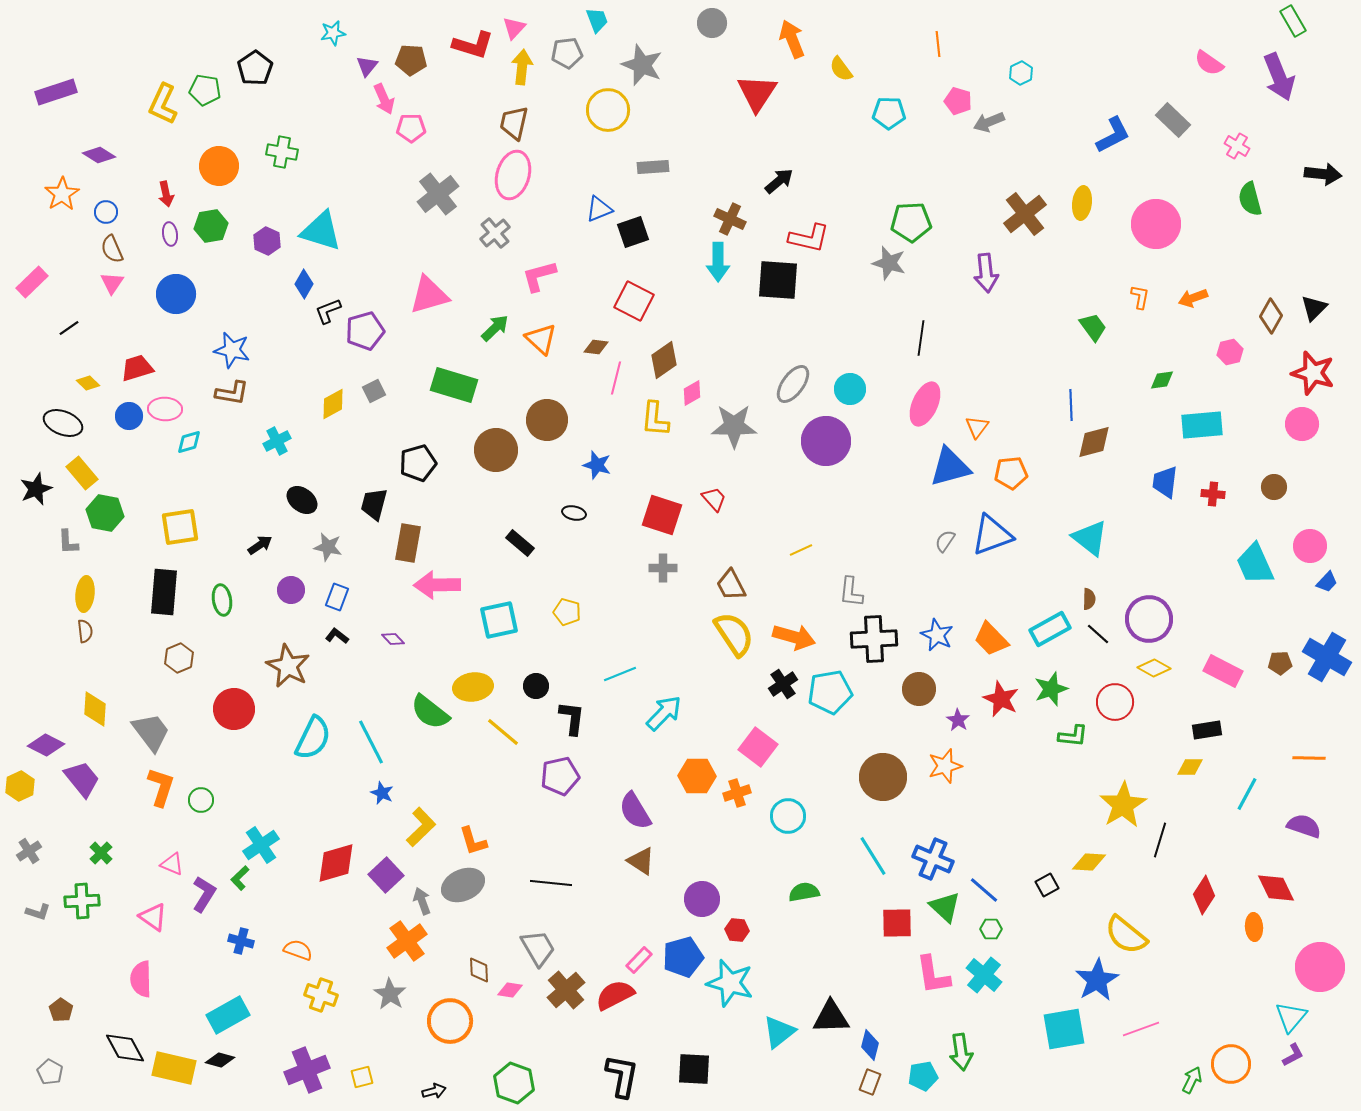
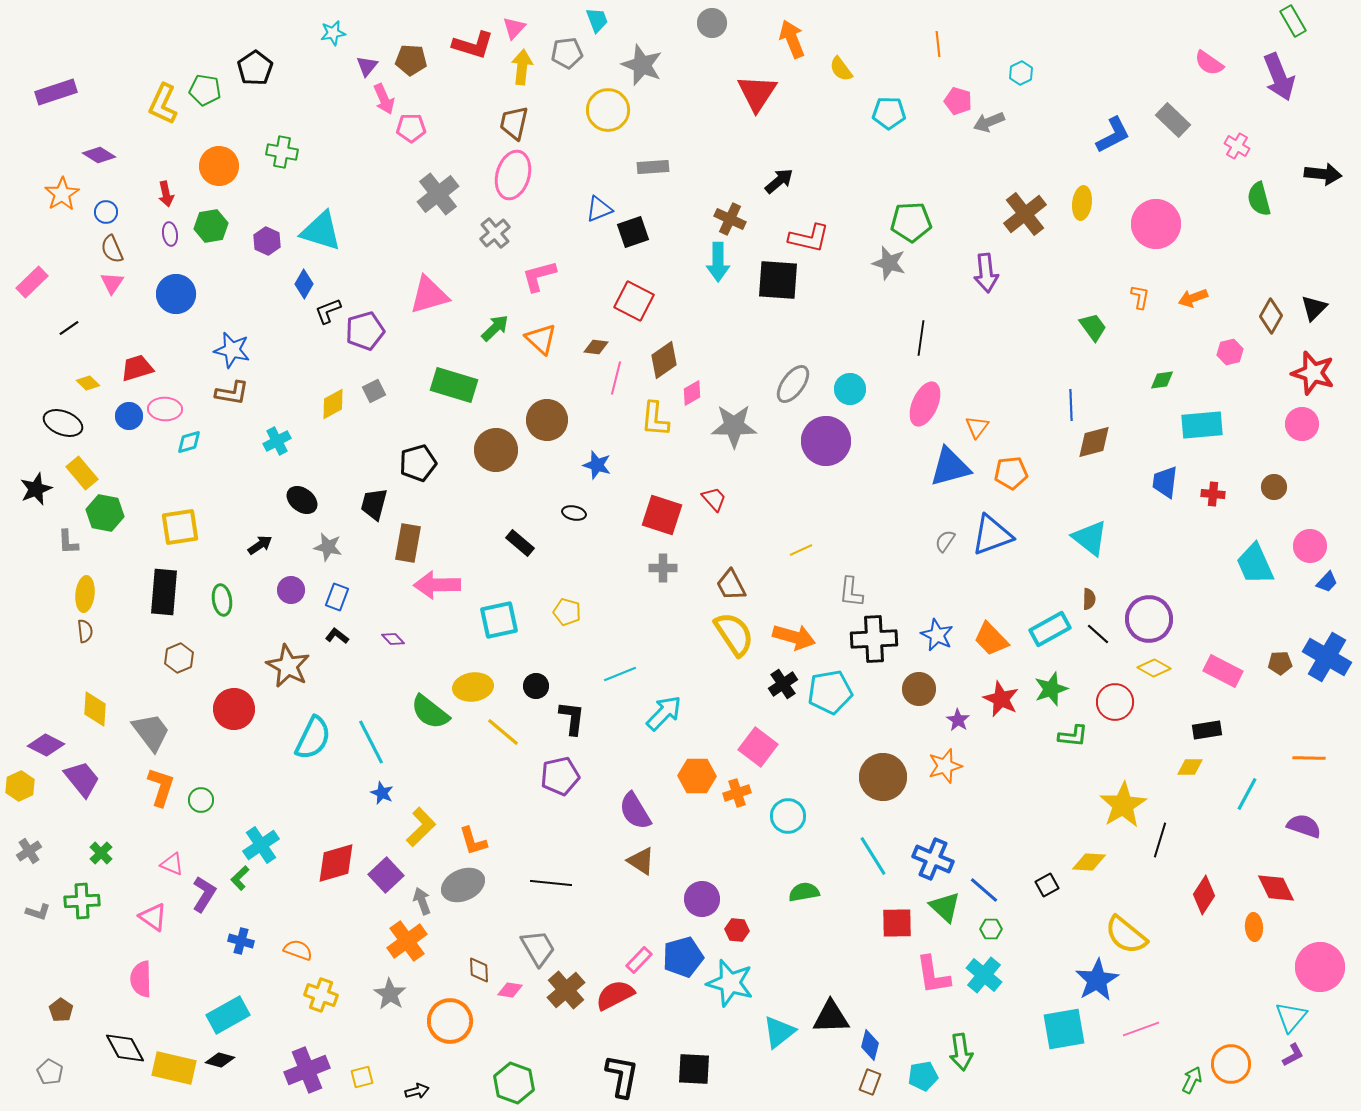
green semicircle at (1250, 199): moved 9 px right
black arrow at (434, 1091): moved 17 px left
